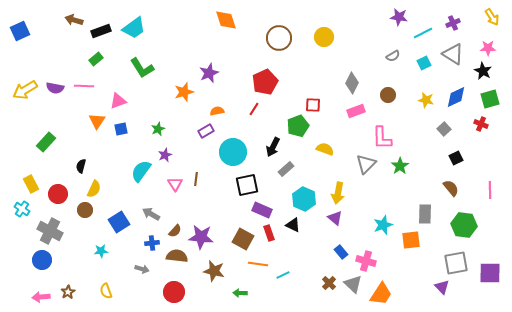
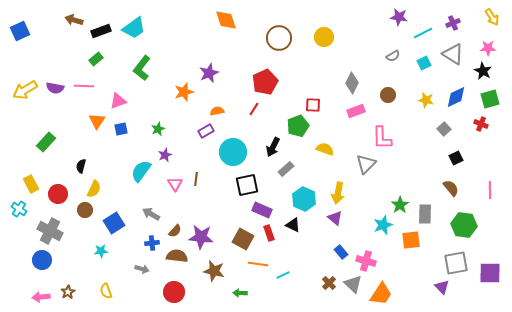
green L-shape at (142, 68): rotated 70 degrees clockwise
green star at (400, 166): moved 39 px down
cyan cross at (22, 209): moved 3 px left
blue square at (119, 222): moved 5 px left, 1 px down
